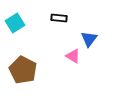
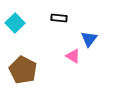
cyan square: rotated 12 degrees counterclockwise
